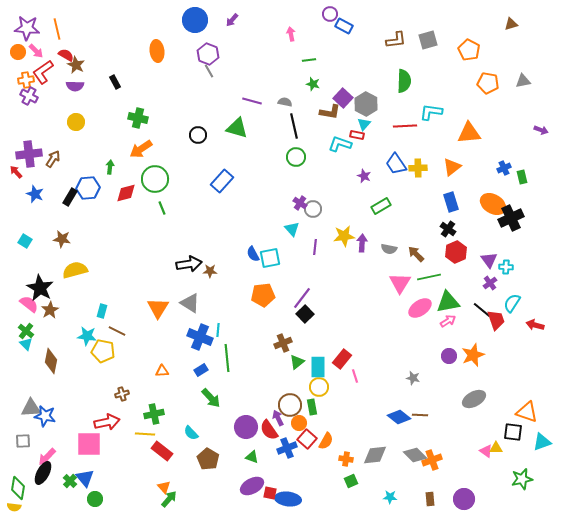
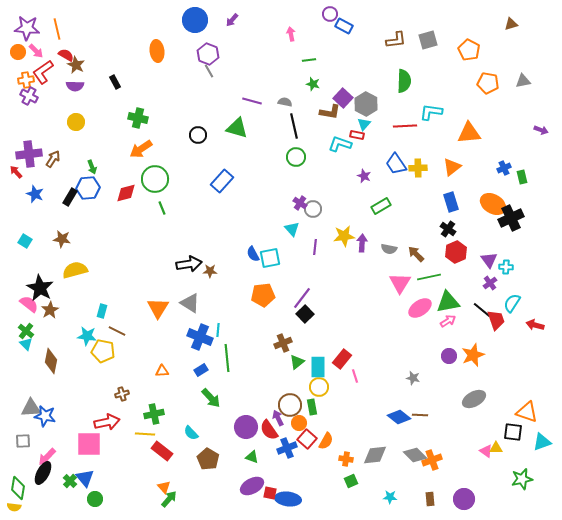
green arrow at (110, 167): moved 18 px left; rotated 152 degrees clockwise
